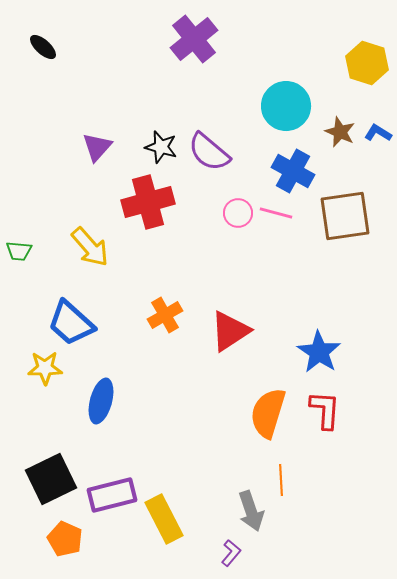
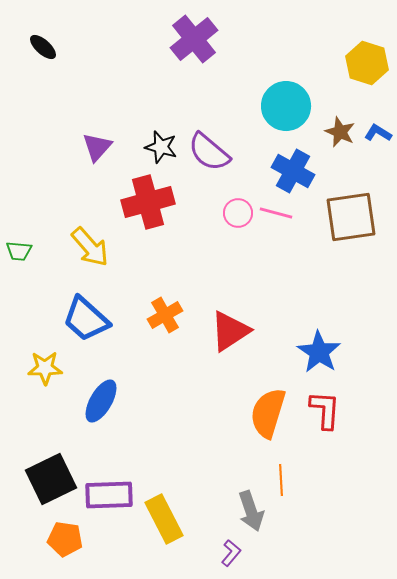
brown square: moved 6 px right, 1 px down
blue trapezoid: moved 15 px right, 4 px up
blue ellipse: rotated 15 degrees clockwise
purple rectangle: moved 3 px left; rotated 12 degrees clockwise
orange pentagon: rotated 16 degrees counterclockwise
